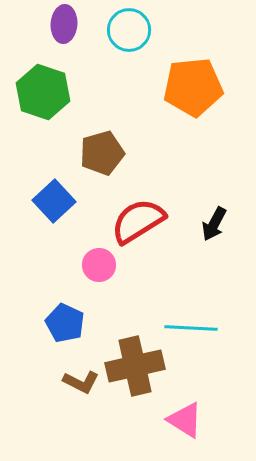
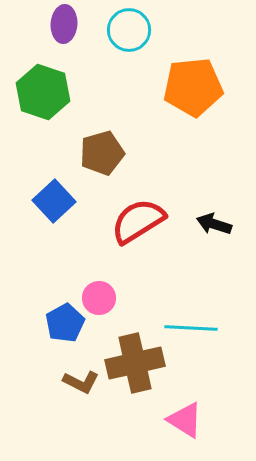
black arrow: rotated 80 degrees clockwise
pink circle: moved 33 px down
blue pentagon: rotated 18 degrees clockwise
brown cross: moved 3 px up
